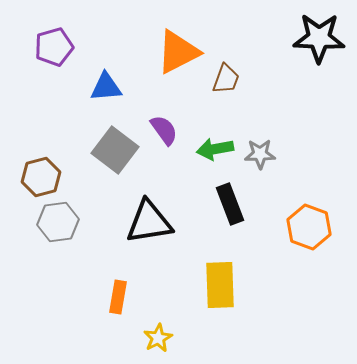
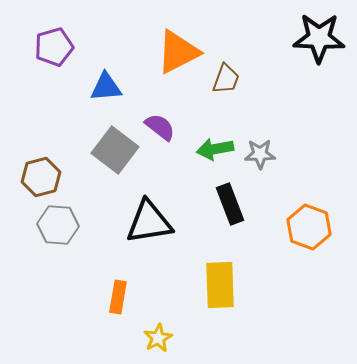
purple semicircle: moved 4 px left, 3 px up; rotated 16 degrees counterclockwise
gray hexagon: moved 3 px down; rotated 12 degrees clockwise
